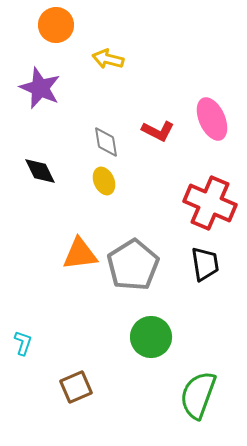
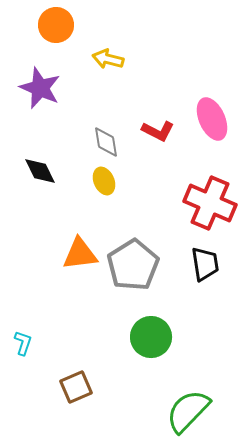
green semicircle: moved 10 px left, 16 px down; rotated 24 degrees clockwise
